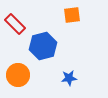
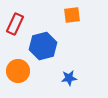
red rectangle: rotated 70 degrees clockwise
orange circle: moved 4 px up
